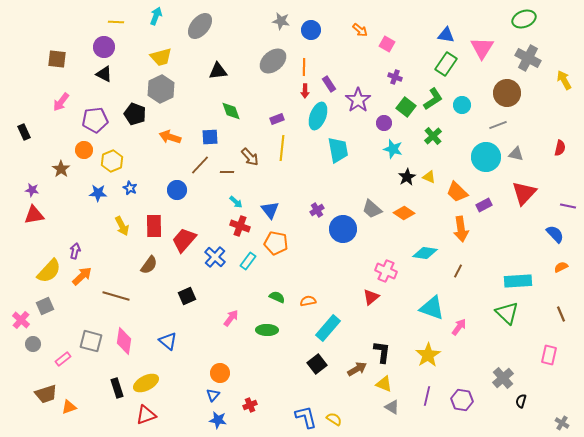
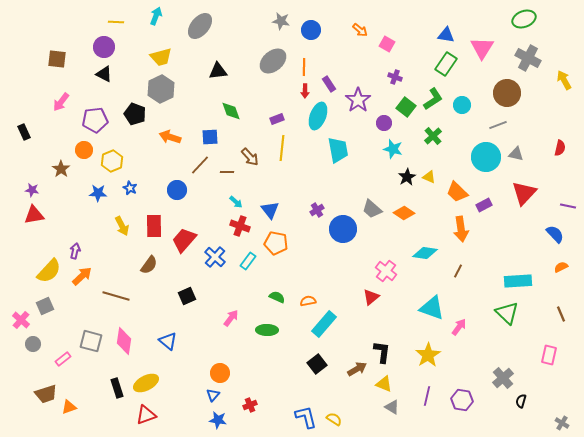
pink cross at (386, 271): rotated 15 degrees clockwise
cyan rectangle at (328, 328): moved 4 px left, 4 px up
